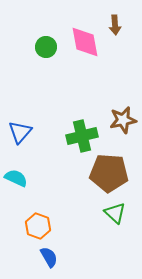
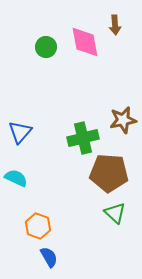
green cross: moved 1 px right, 2 px down
